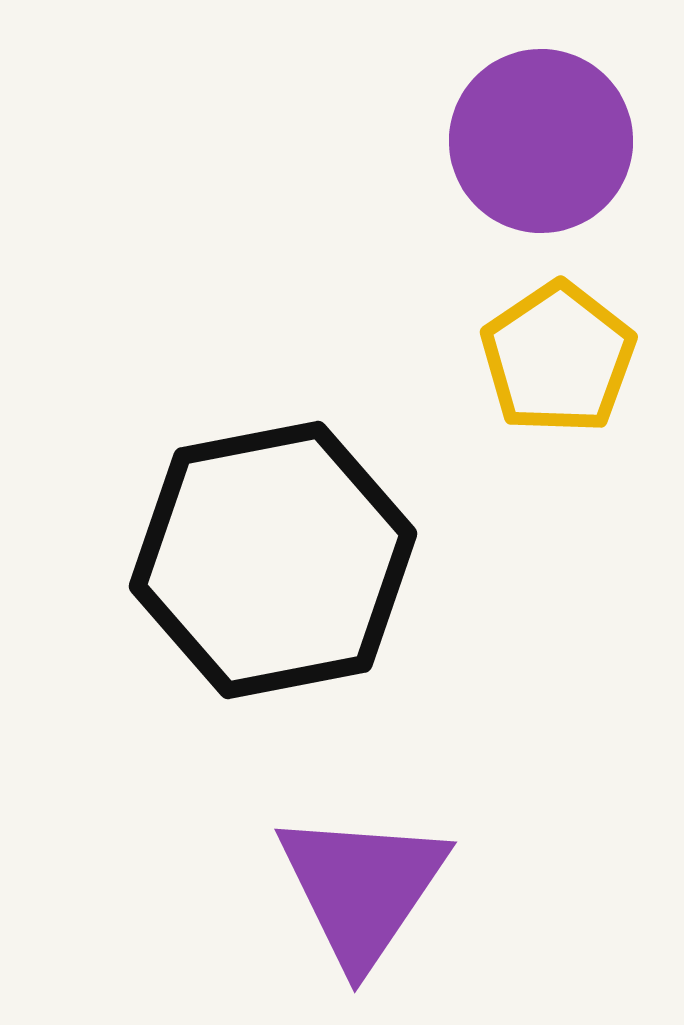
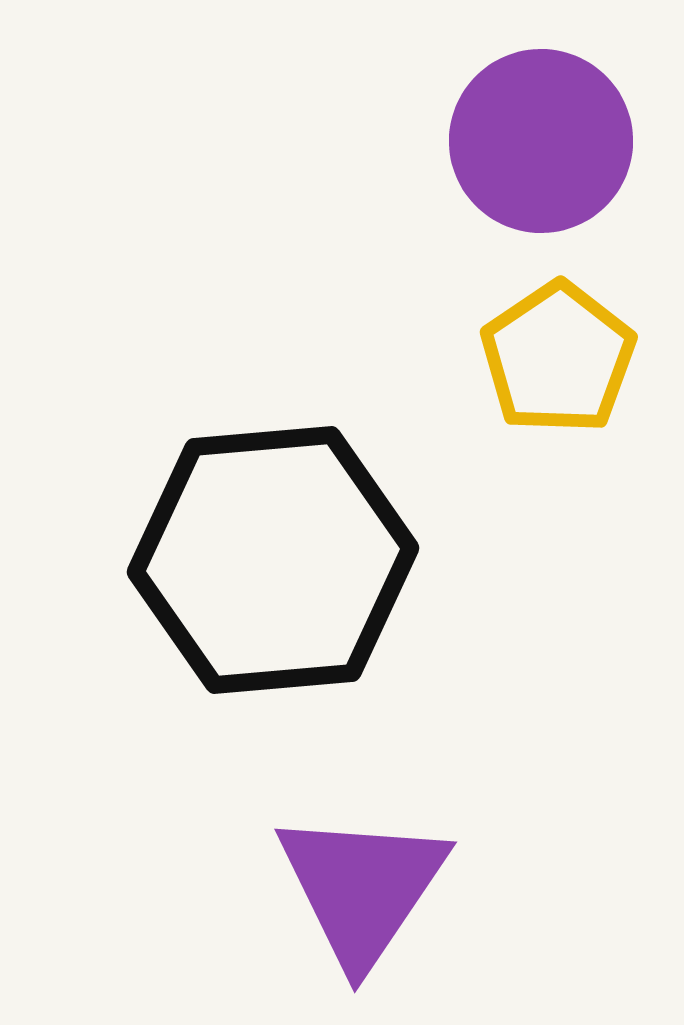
black hexagon: rotated 6 degrees clockwise
